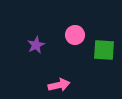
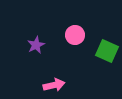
green square: moved 3 px right, 1 px down; rotated 20 degrees clockwise
pink arrow: moved 5 px left
